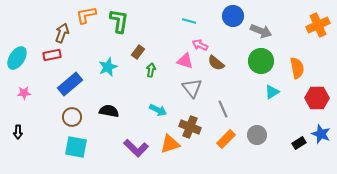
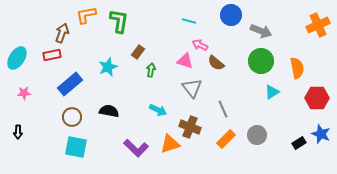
blue circle: moved 2 px left, 1 px up
